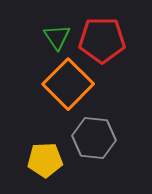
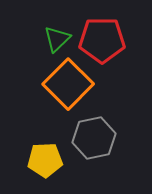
green triangle: moved 2 px down; rotated 20 degrees clockwise
gray hexagon: rotated 18 degrees counterclockwise
